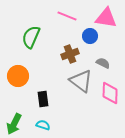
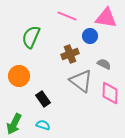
gray semicircle: moved 1 px right, 1 px down
orange circle: moved 1 px right
black rectangle: rotated 28 degrees counterclockwise
